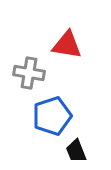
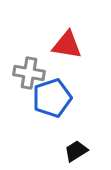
blue pentagon: moved 18 px up
black trapezoid: rotated 80 degrees clockwise
